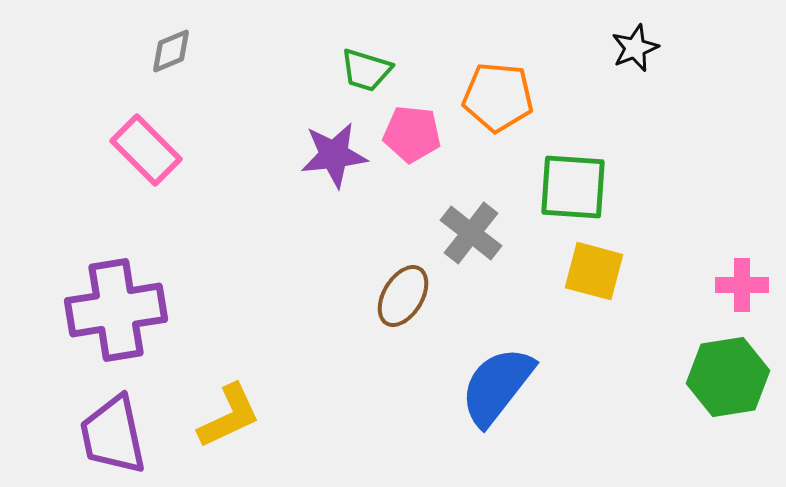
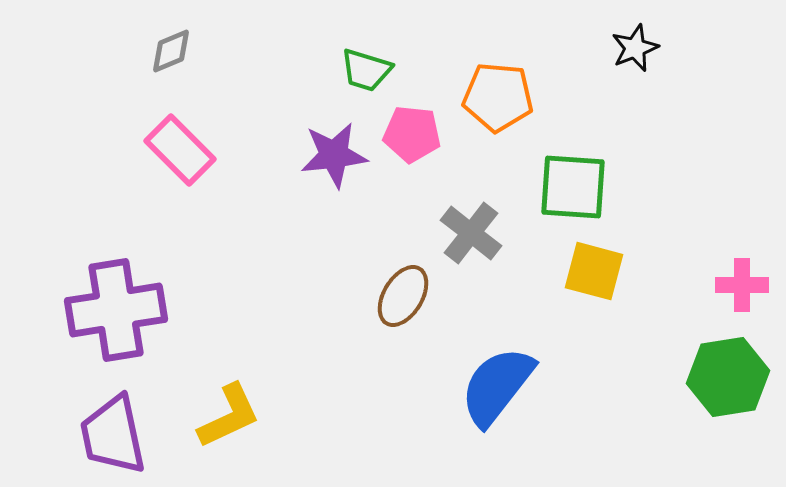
pink rectangle: moved 34 px right
